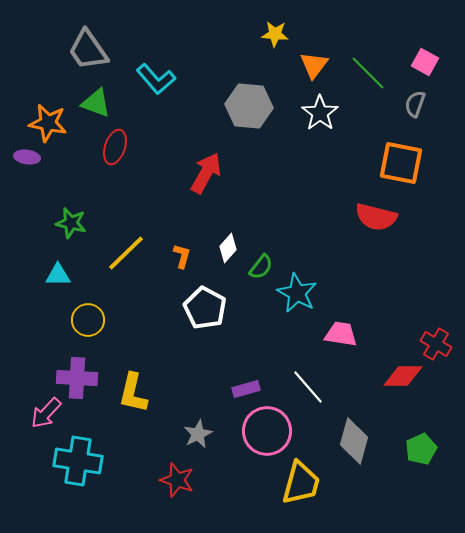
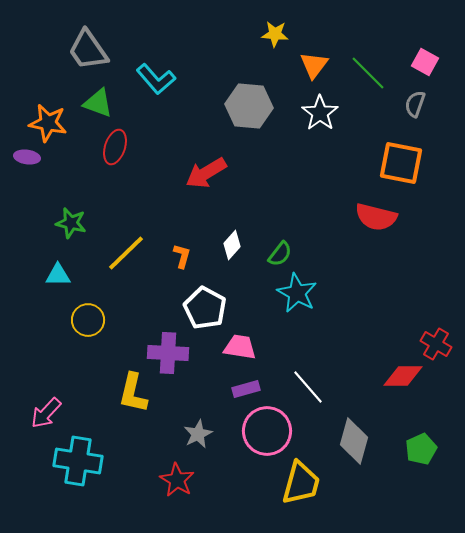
green triangle: moved 2 px right
red arrow: rotated 150 degrees counterclockwise
white diamond: moved 4 px right, 3 px up
green semicircle: moved 19 px right, 13 px up
pink trapezoid: moved 101 px left, 13 px down
purple cross: moved 91 px right, 25 px up
red star: rotated 12 degrees clockwise
